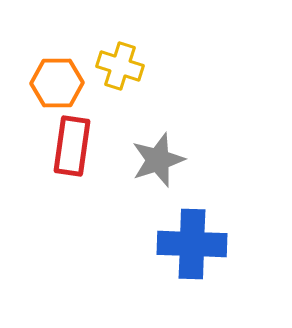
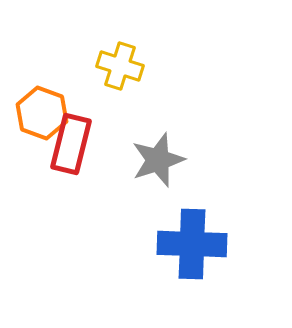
orange hexagon: moved 15 px left, 30 px down; rotated 21 degrees clockwise
red rectangle: moved 1 px left, 2 px up; rotated 6 degrees clockwise
